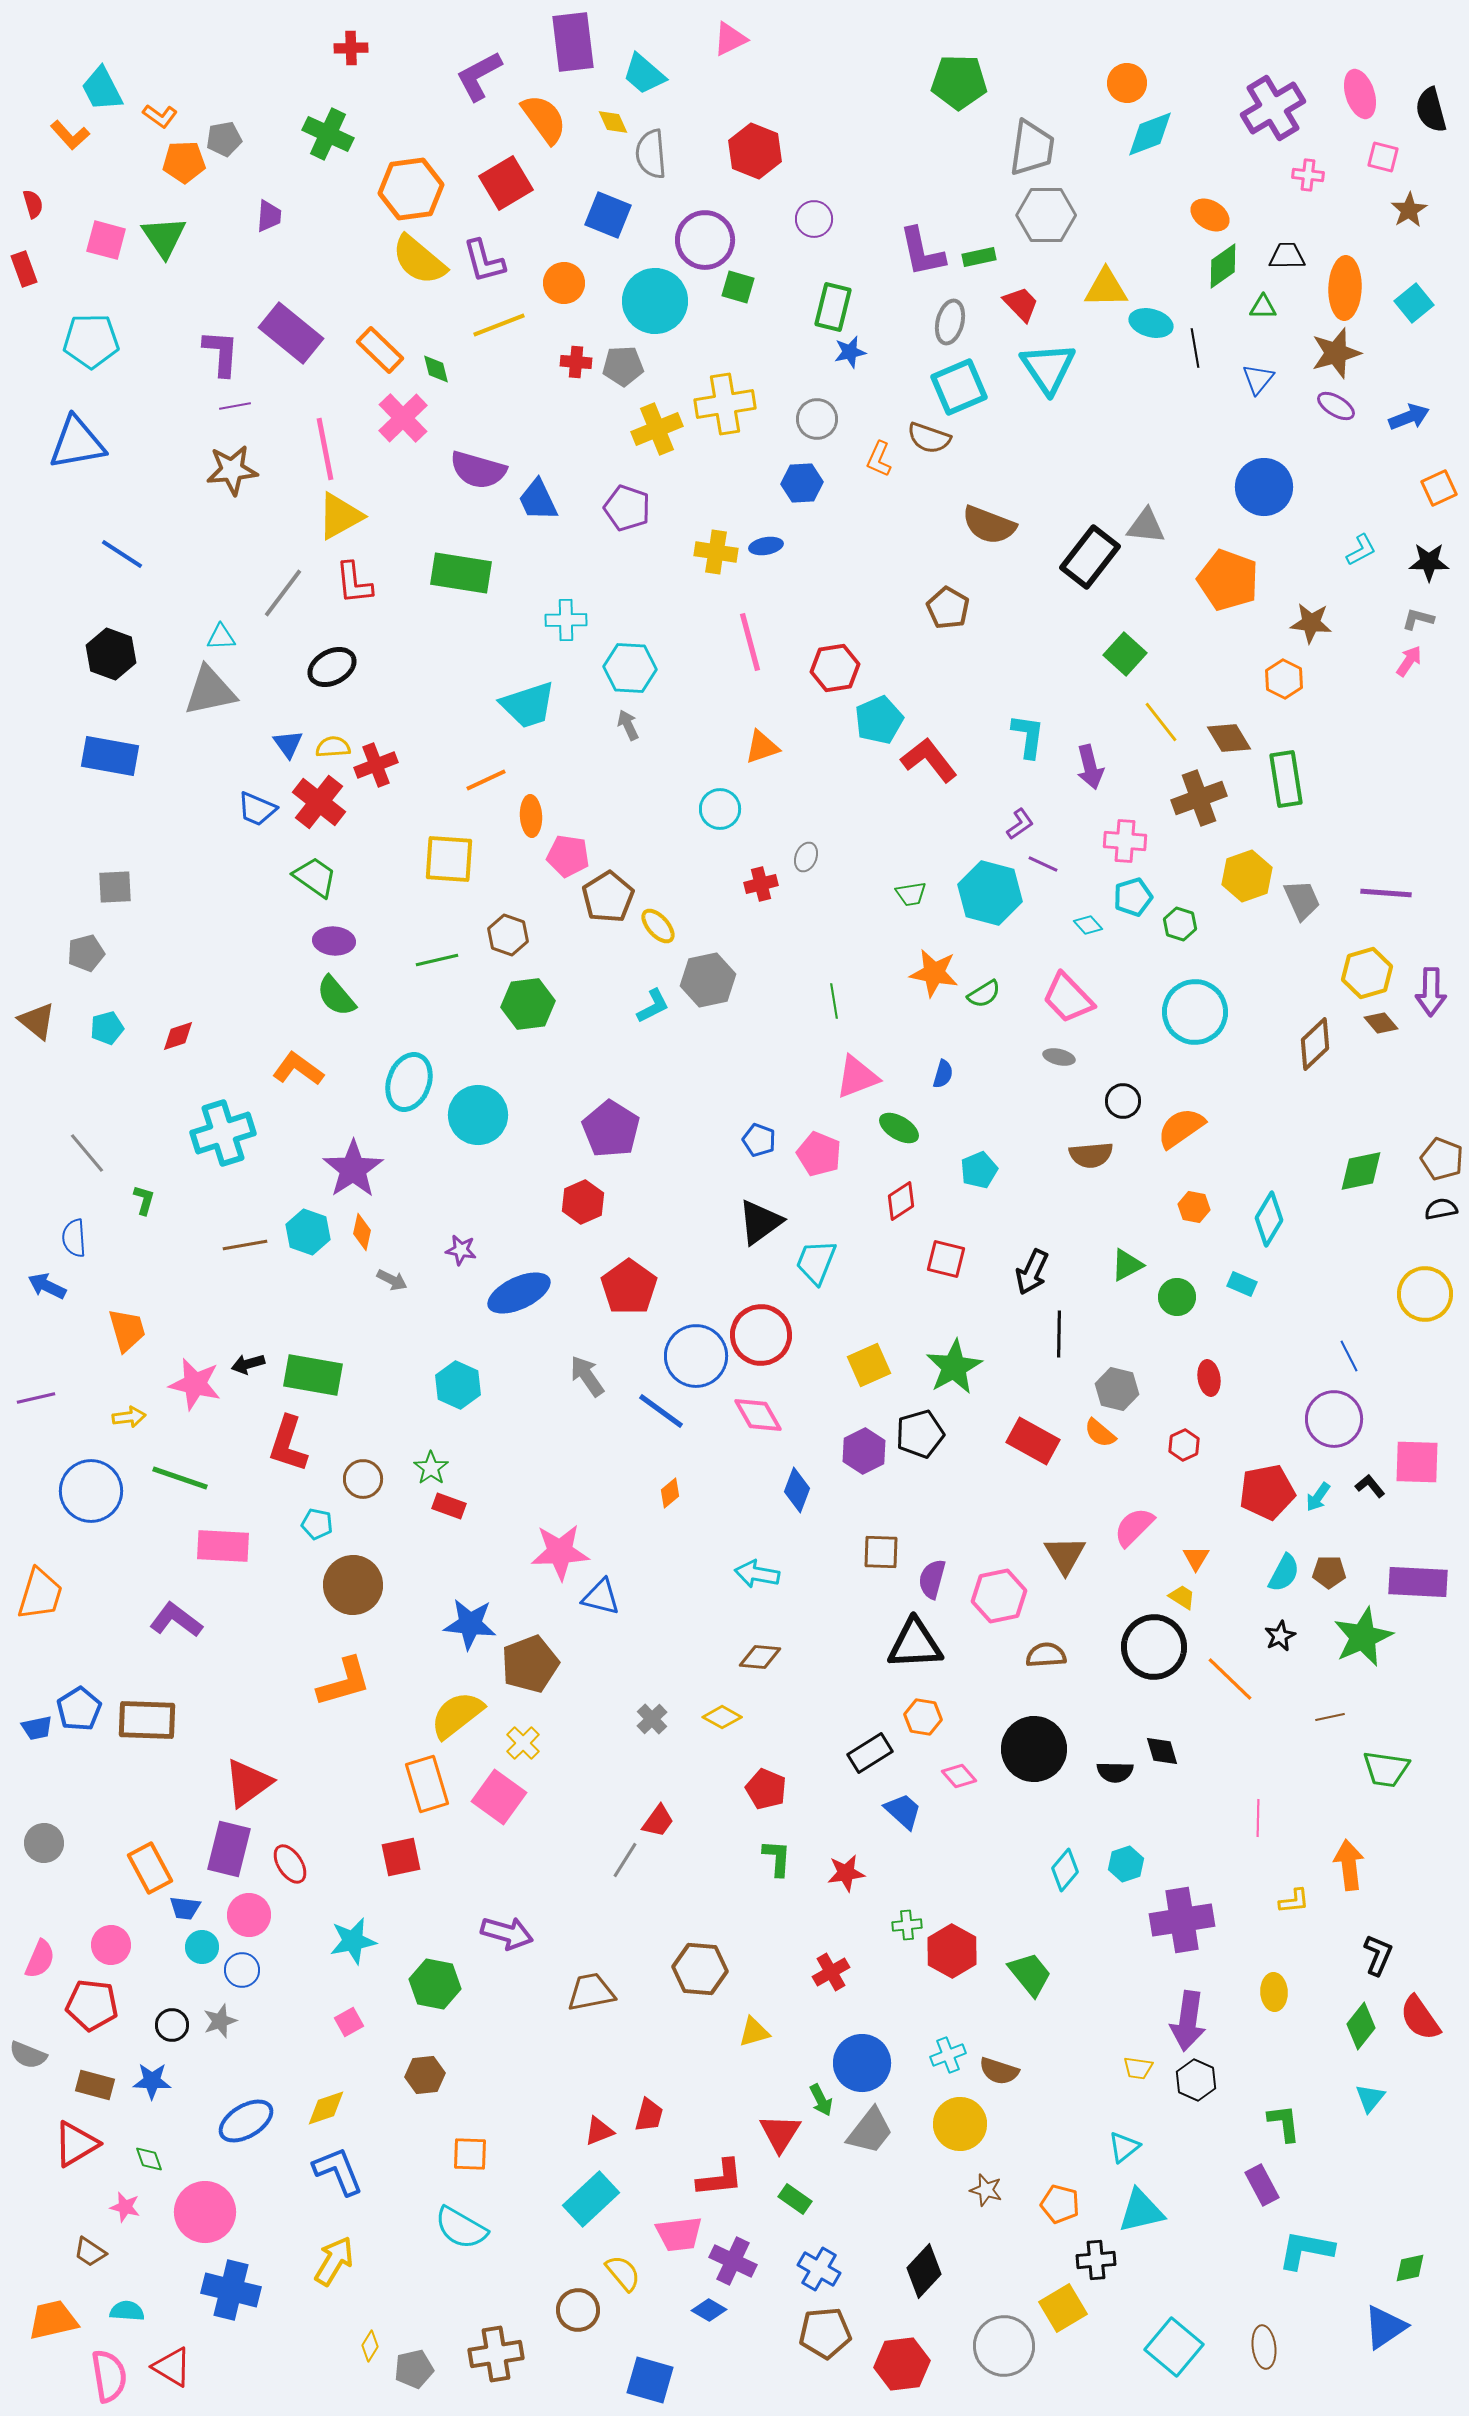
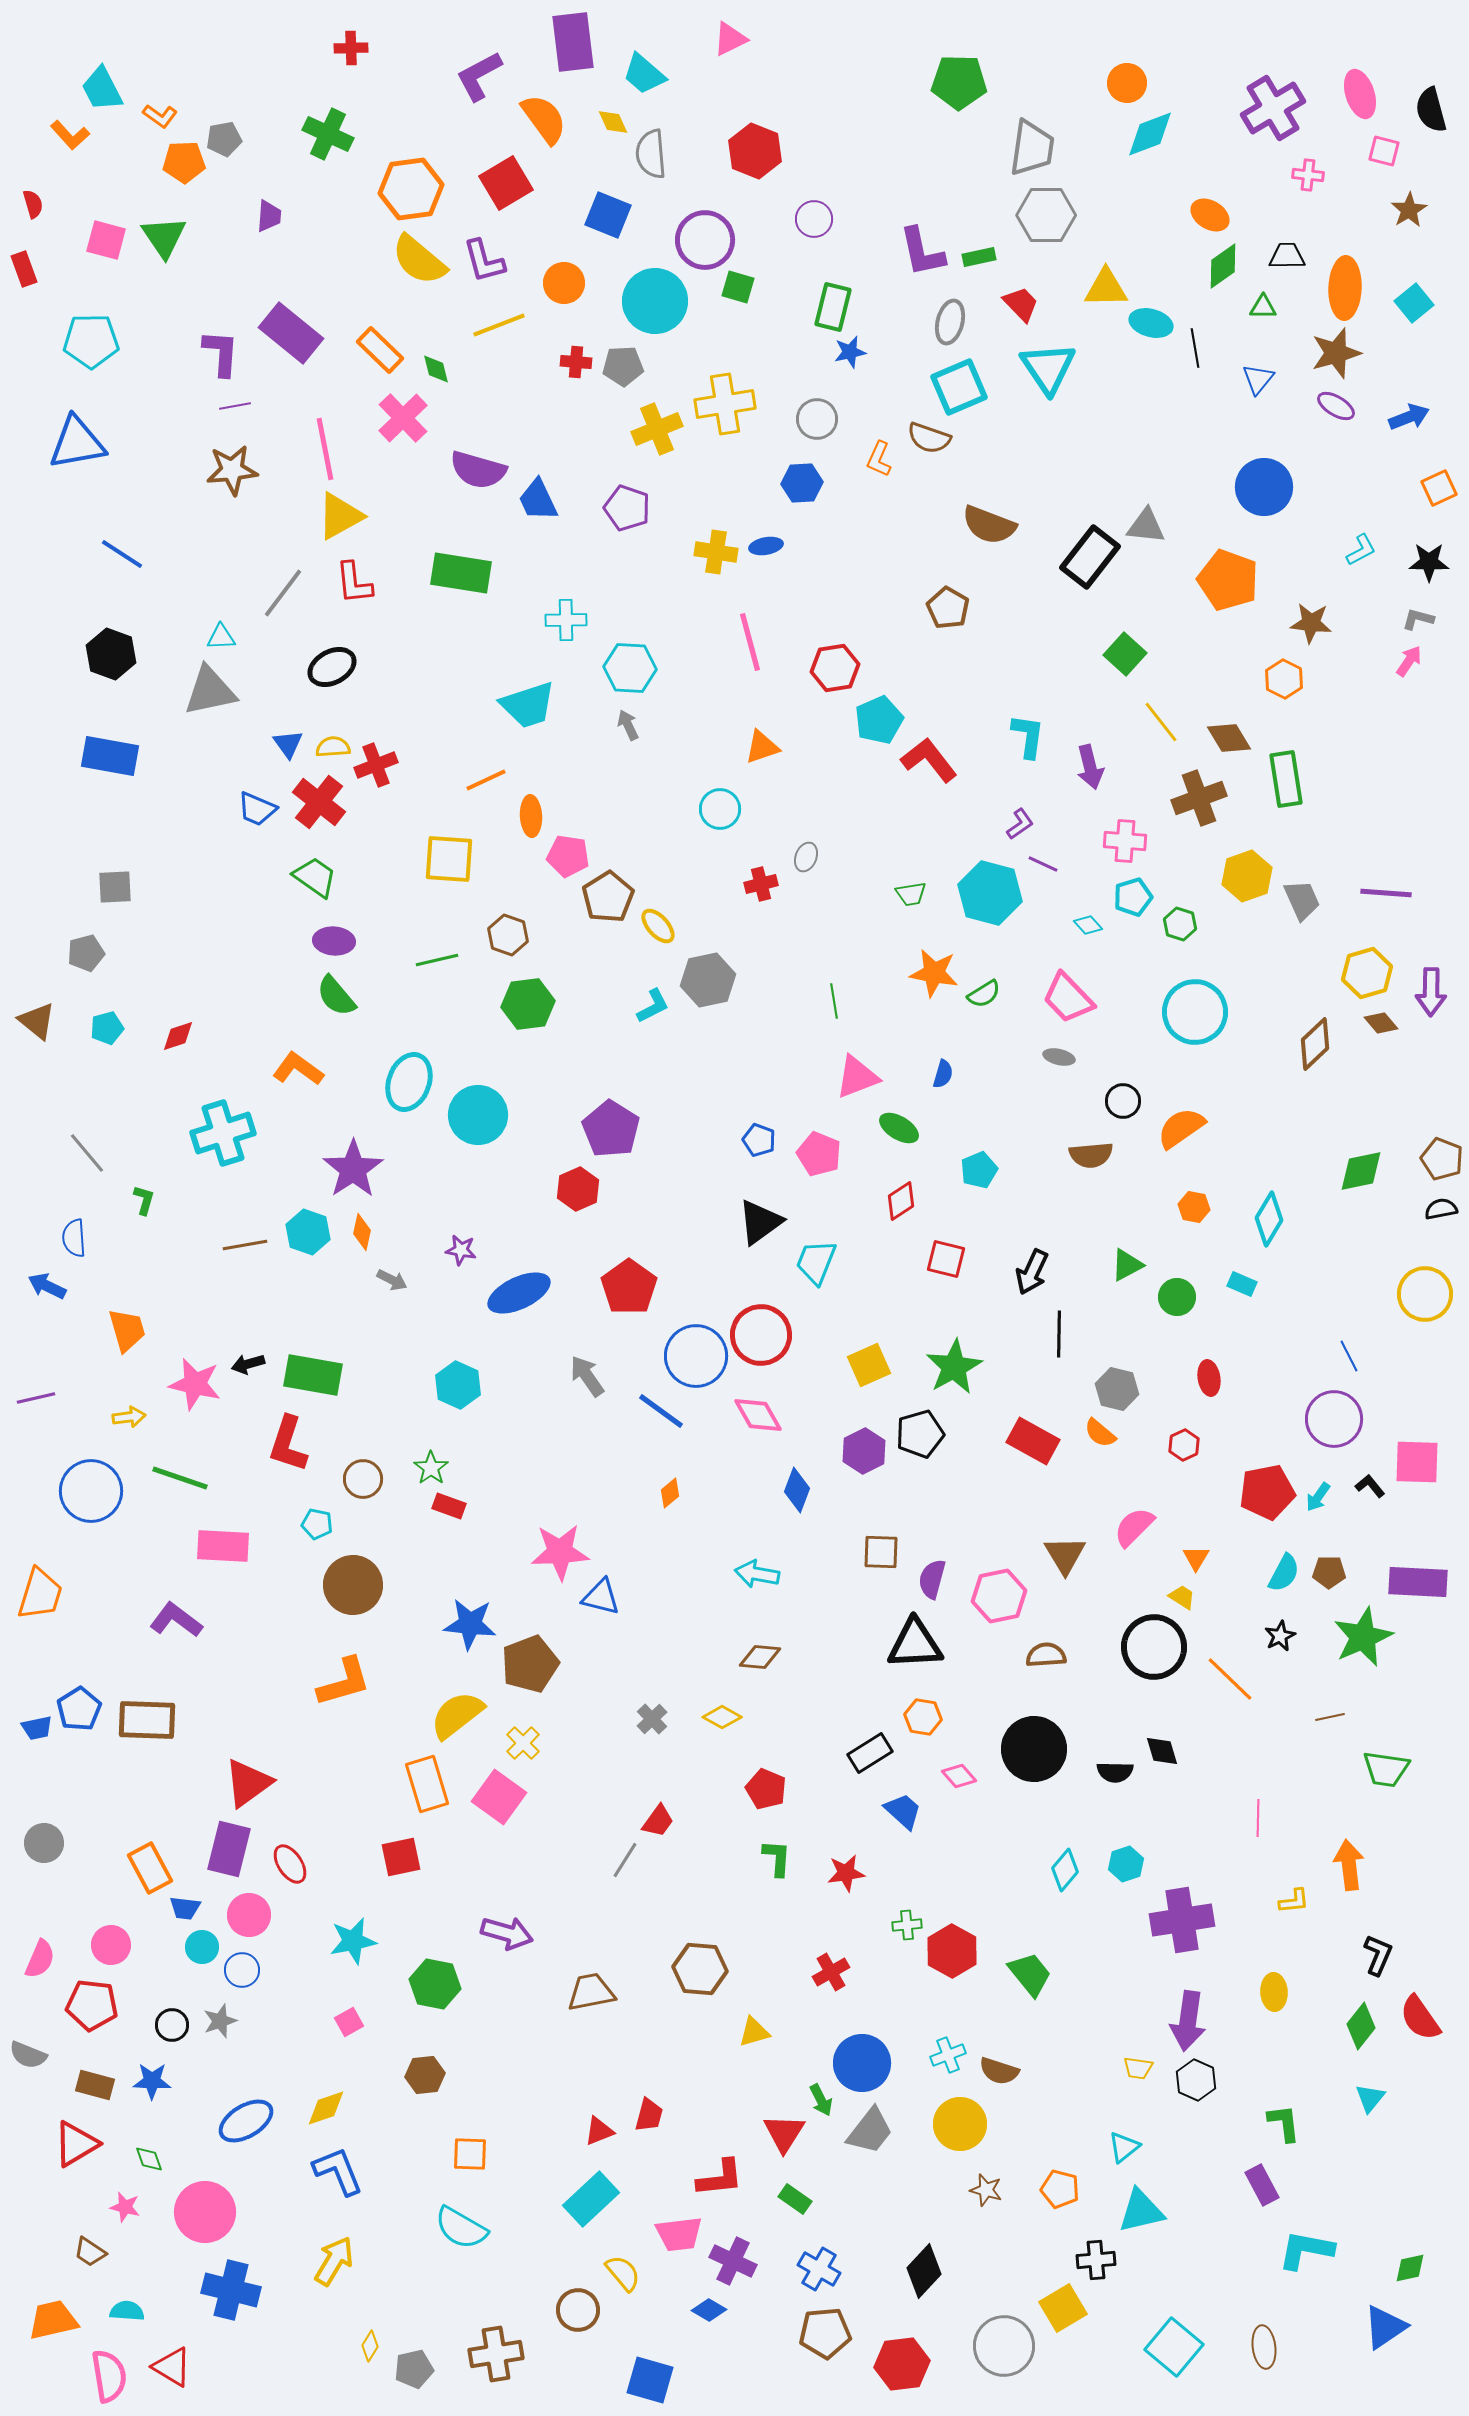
pink square at (1383, 157): moved 1 px right, 6 px up
red hexagon at (583, 1202): moved 5 px left, 13 px up
red triangle at (780, 2133): moved 4 px right
orange pentagon at (1060, 2204): moved 15 px up
